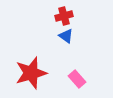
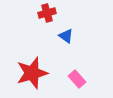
red cross: moved 17 px left, 3 px up
red star: moved 1 px right
